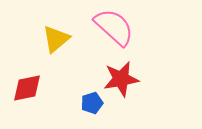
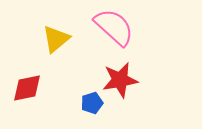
red star: moved 1 px left, 1 px down
